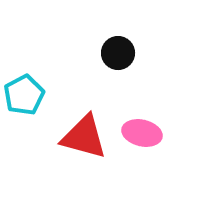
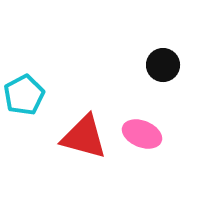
black circle: moved 45 px right, 12 px down
pink ellipse: moved 1 px down; rotated 9 degrees clockwise
